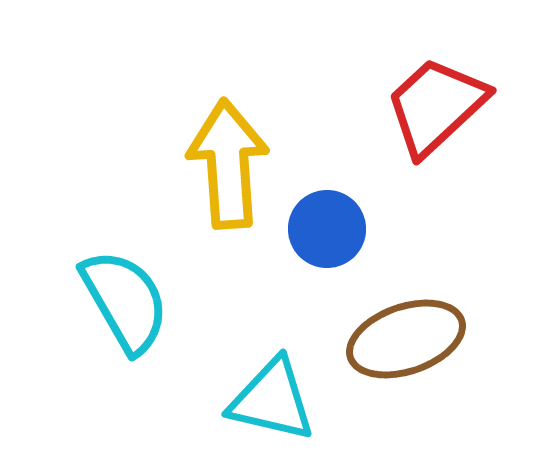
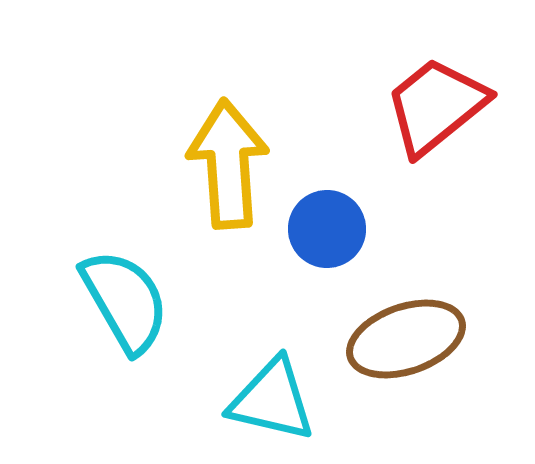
red trapezoid: rotated 4 degrees clockwise
